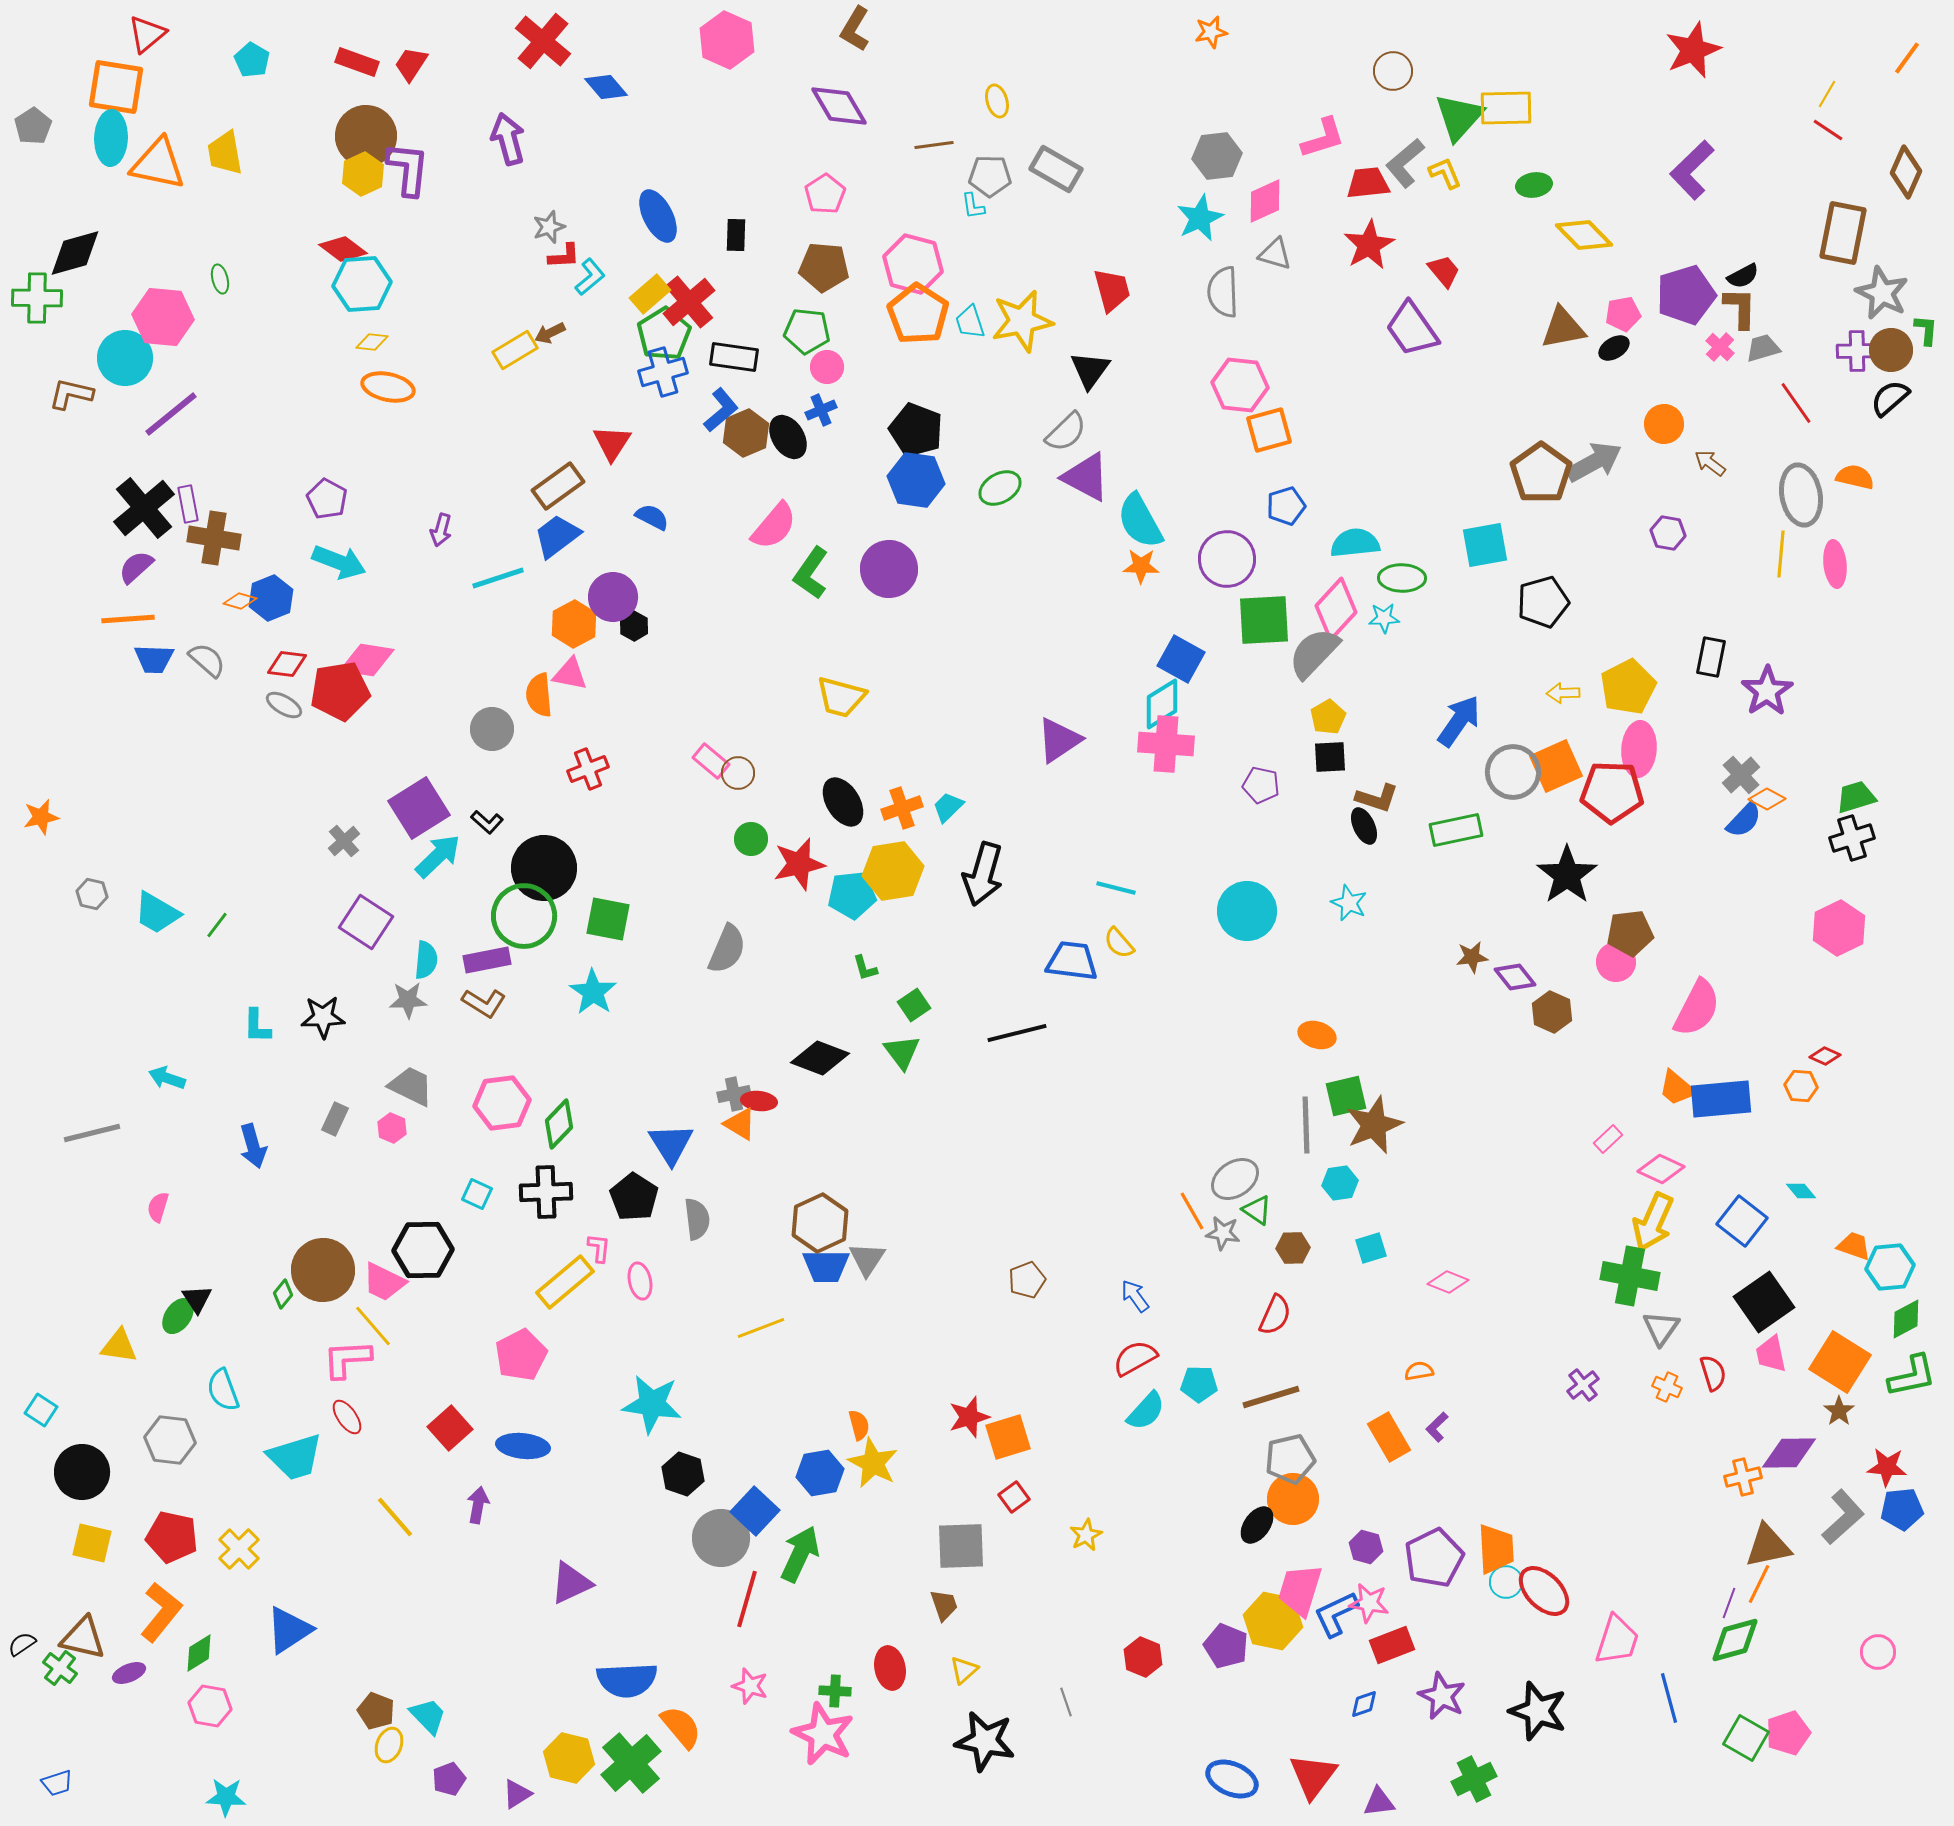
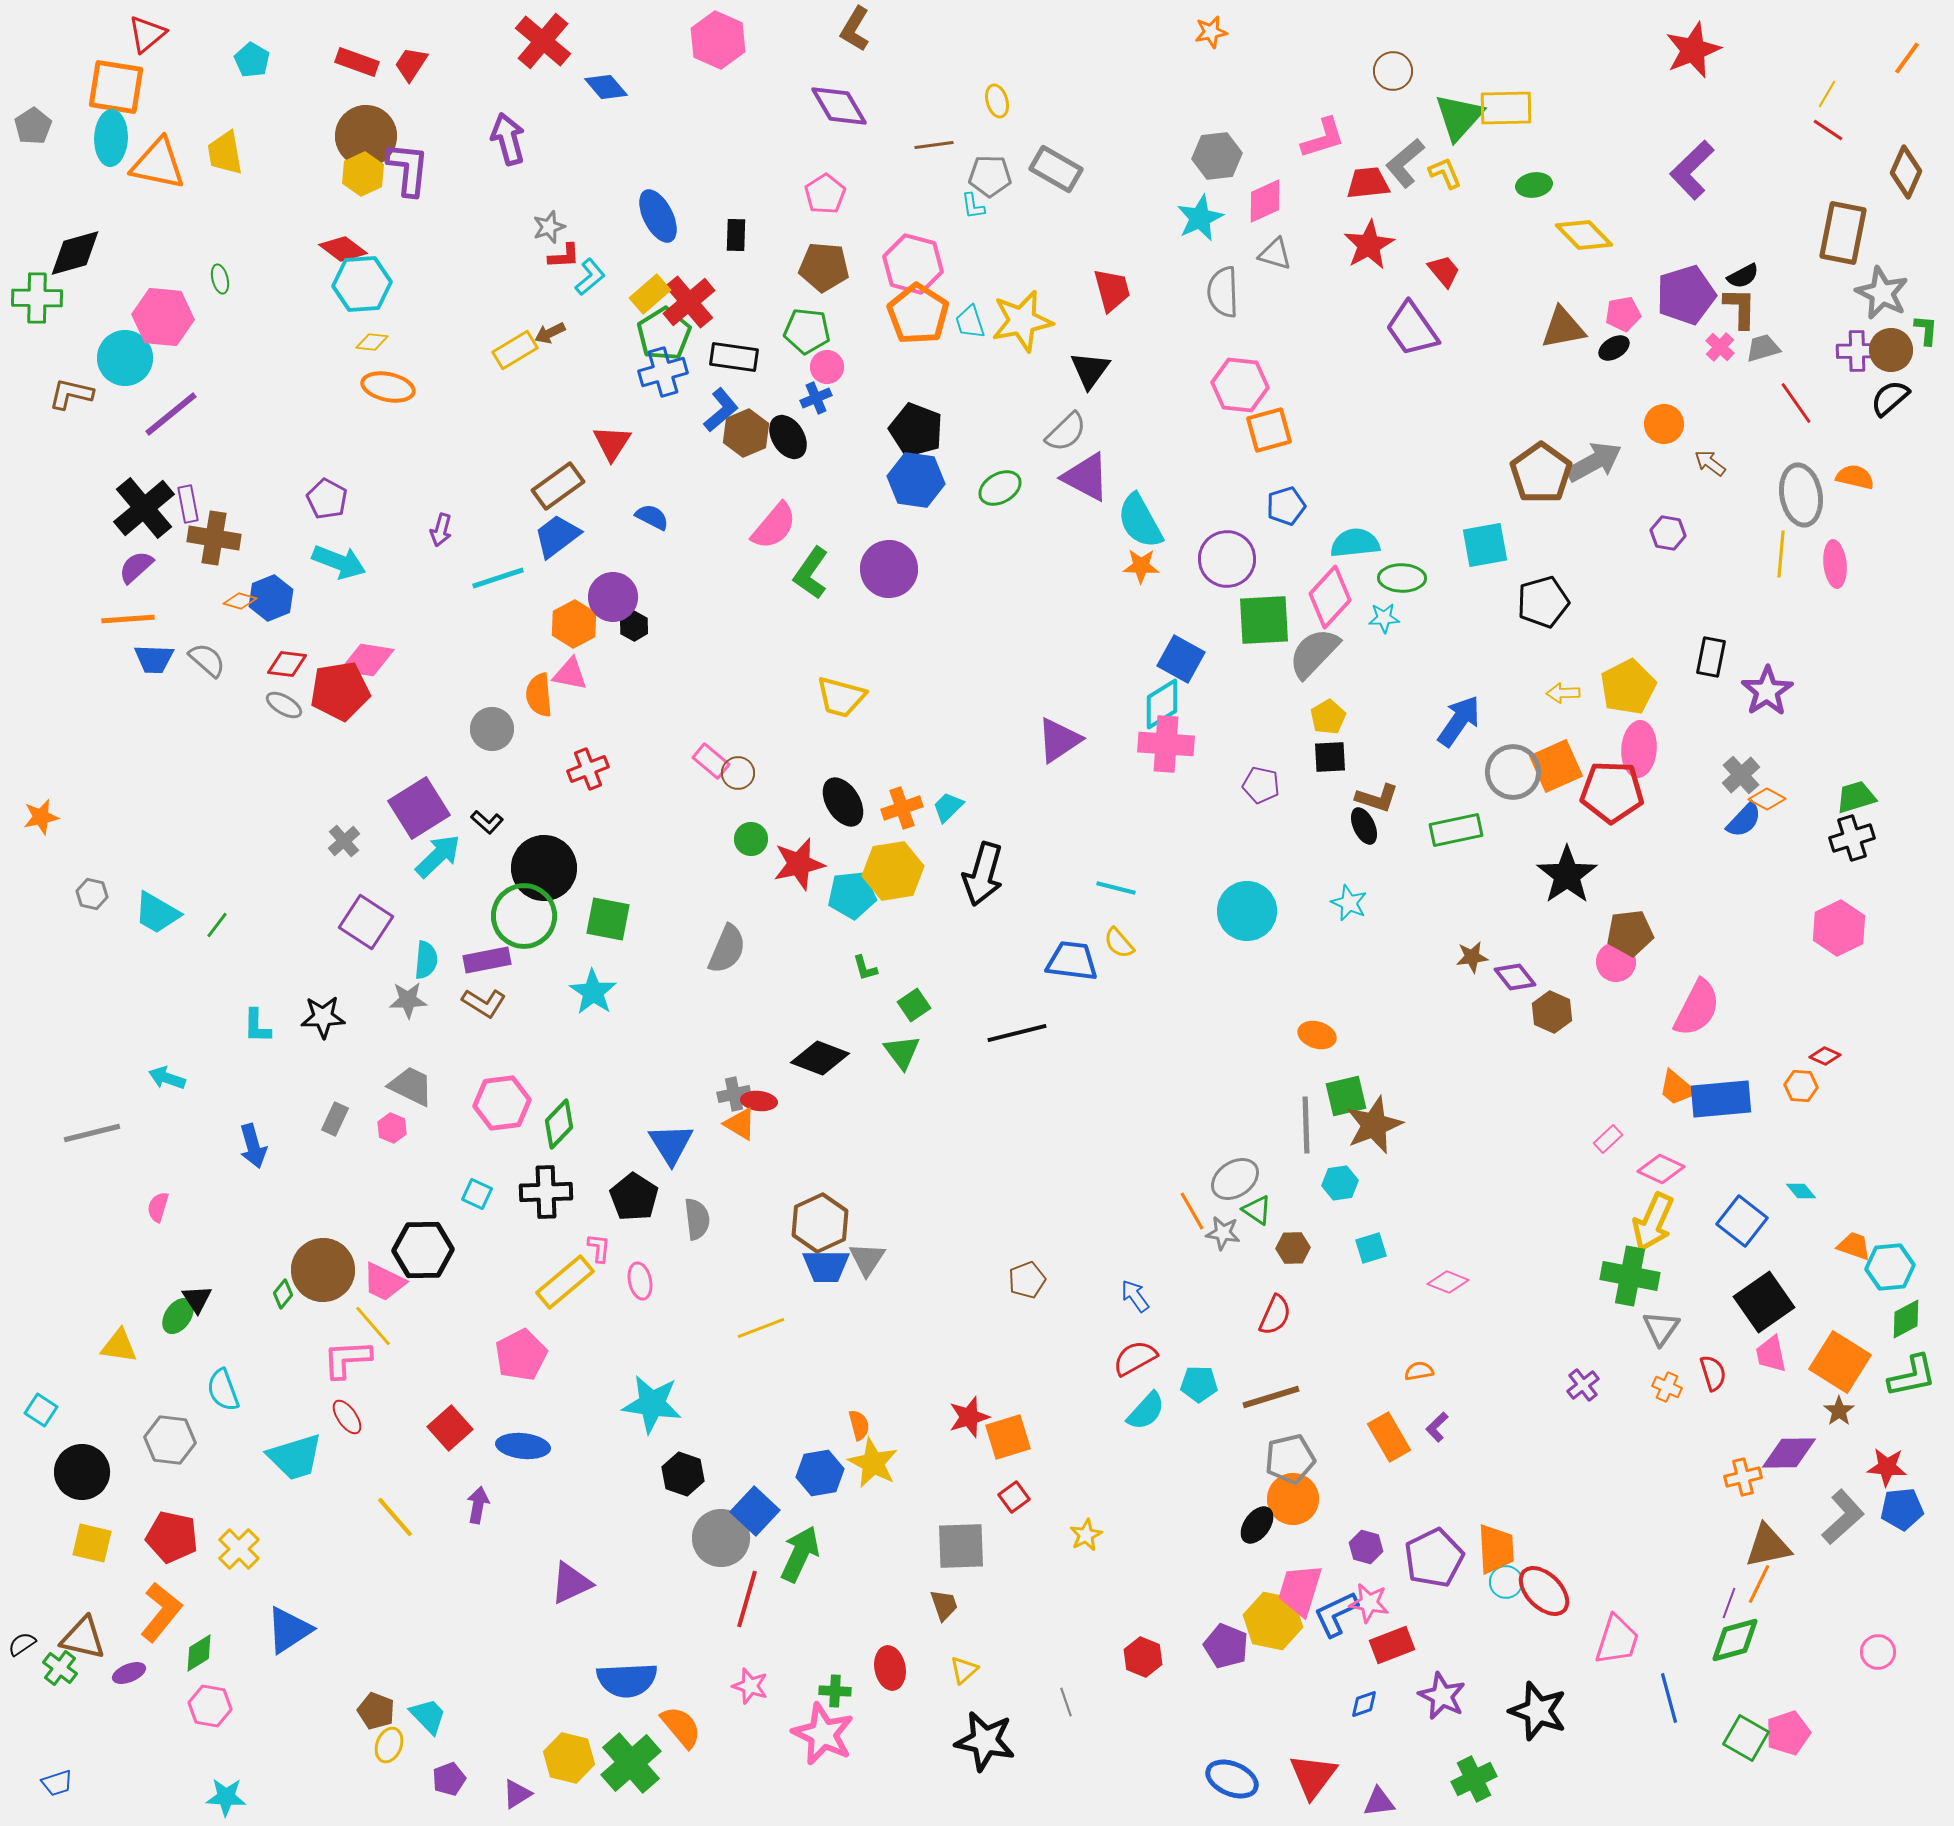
pink hexagon at (727, 40): moved 9 px left
blue cross at (821, 410): moved 5 px left, 12 px up
pink diamond at (1336, 609): moved 6 px left, 12 px up
